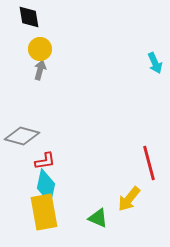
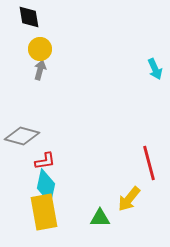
cyan arrow: moved 6 px down
green triangle: moved 2 px right; rotated 25 degrees counterclockwise
